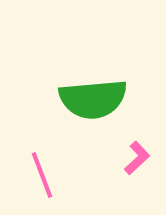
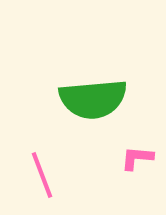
pink L-shape: rotated 132 degrees counterclockwise
